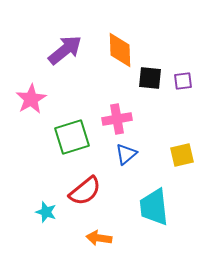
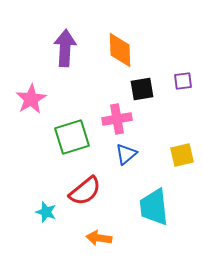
purple arrow: moved 2 px up; rotated 48 degrees counterclockwise
black square: moved 8 px left, 11 px down; rotated 15 degrees counterclockwise
